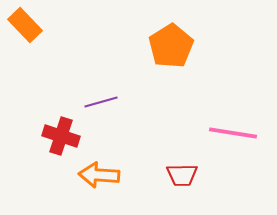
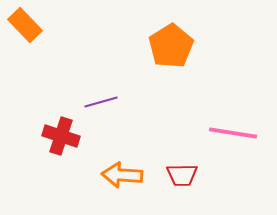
orange arrow: moved 23 px right
